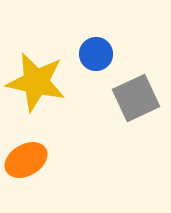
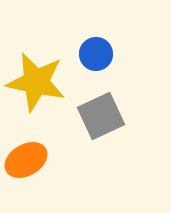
gray square: moved 35 px left, 18 px down
